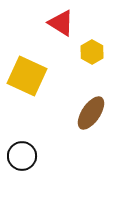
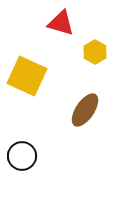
red triangle: rotated 16 degrees counterclockwise
yellow hexagon: moved 3 px right
brown ellipse: moved 6 px left, 3 px up
